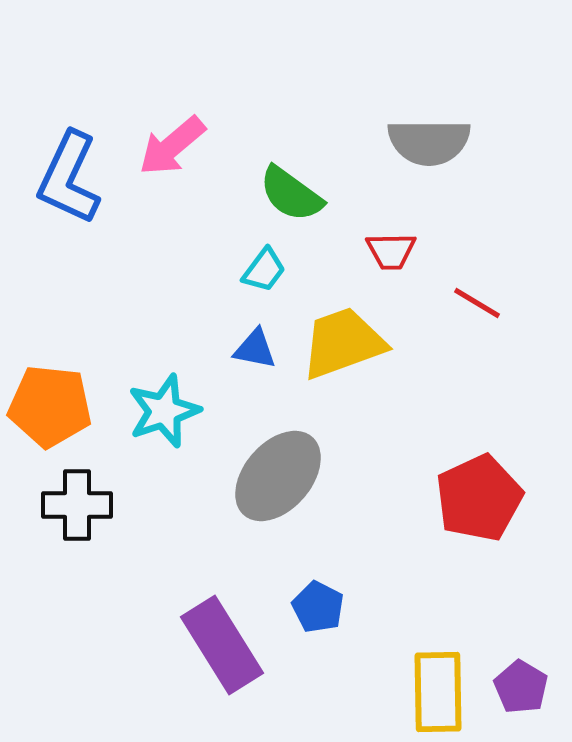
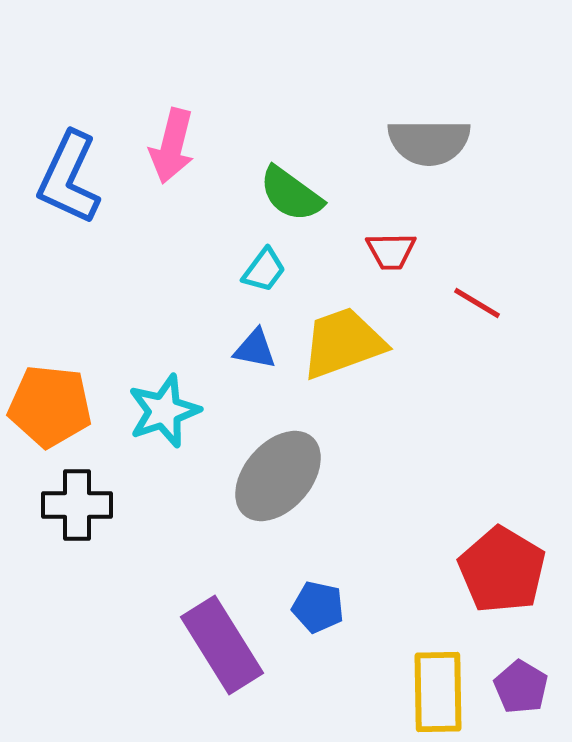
pink arrow: rotated 36 degrees counterclockwise
red pentagon: moved 23 px right, 72 px down; rotated 16 degrees counterclockwise
blue pentagon: rotated 15 degrees counterclockwise
